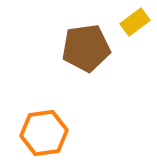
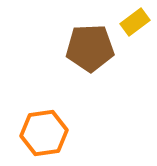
brown pentagon: moved 4 px right; rotated 6 degrees clockwise
